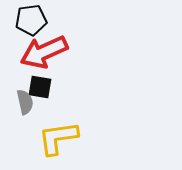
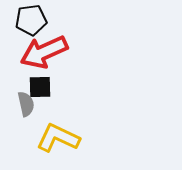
black square: rotated 10 degrees counterclockwise
gray semicircle: moved 1 px right, 2 px down
yellow L-shape: rotated 33 degrees clockwise
